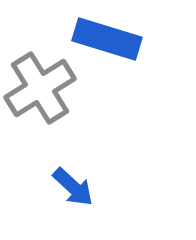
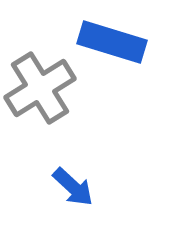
blue rectangle: moved 5 px right, 3 px down
